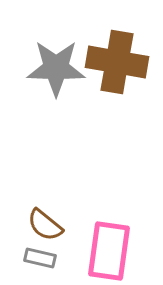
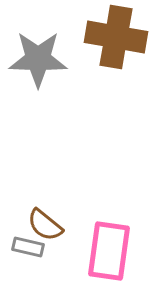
brown cross: moved 1 px left, 25 px up
gray star: moved 18 px left, 9 px up
gray rectangle: moved 12 px left, 11 px up
